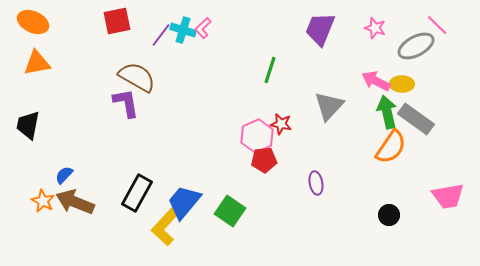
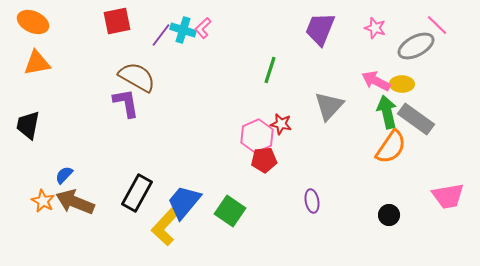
purple ellipse: moved 4 px left, 18 px down
